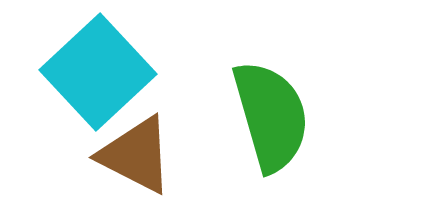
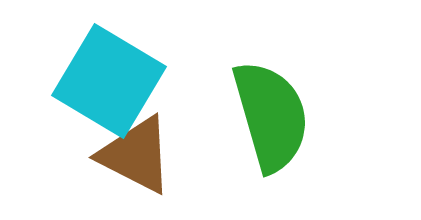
cyan square: moved 11 px right, 9 px down; rotated 16 degrees counterclockwise
